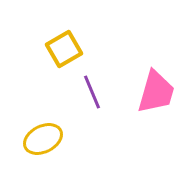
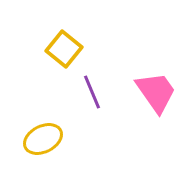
yellow square: rotated 21 degrees counterclockwise
pink trapezoid: rotated 51 degrees counterclockwise
